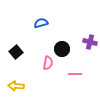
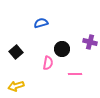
yellow arrow: rotated 21 degrees counterclockwise
